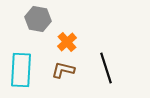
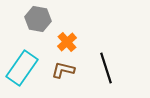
cyan rectangle: moved 1 px right, 2 px up; rotated 32 degrees clockwise
